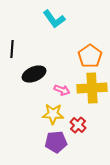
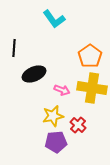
black line: moved 2 px right, 1 px up
yellow cross: rotated 12 degrees clockwise
yellow star: moved 2 px down; rotated 15 degrees counterclockwise
